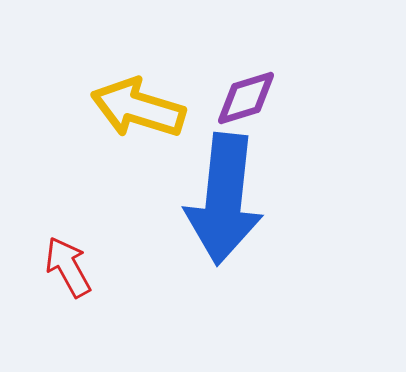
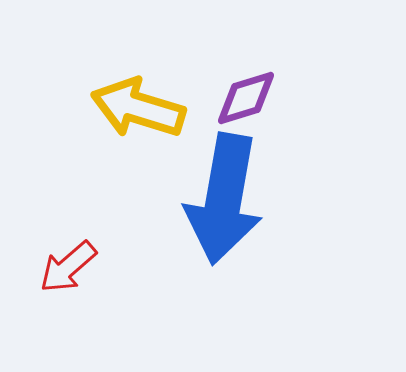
blue arrow: rotated 4 degrees clockwise
red arrow: rotated 102 degrees counterclockwise
